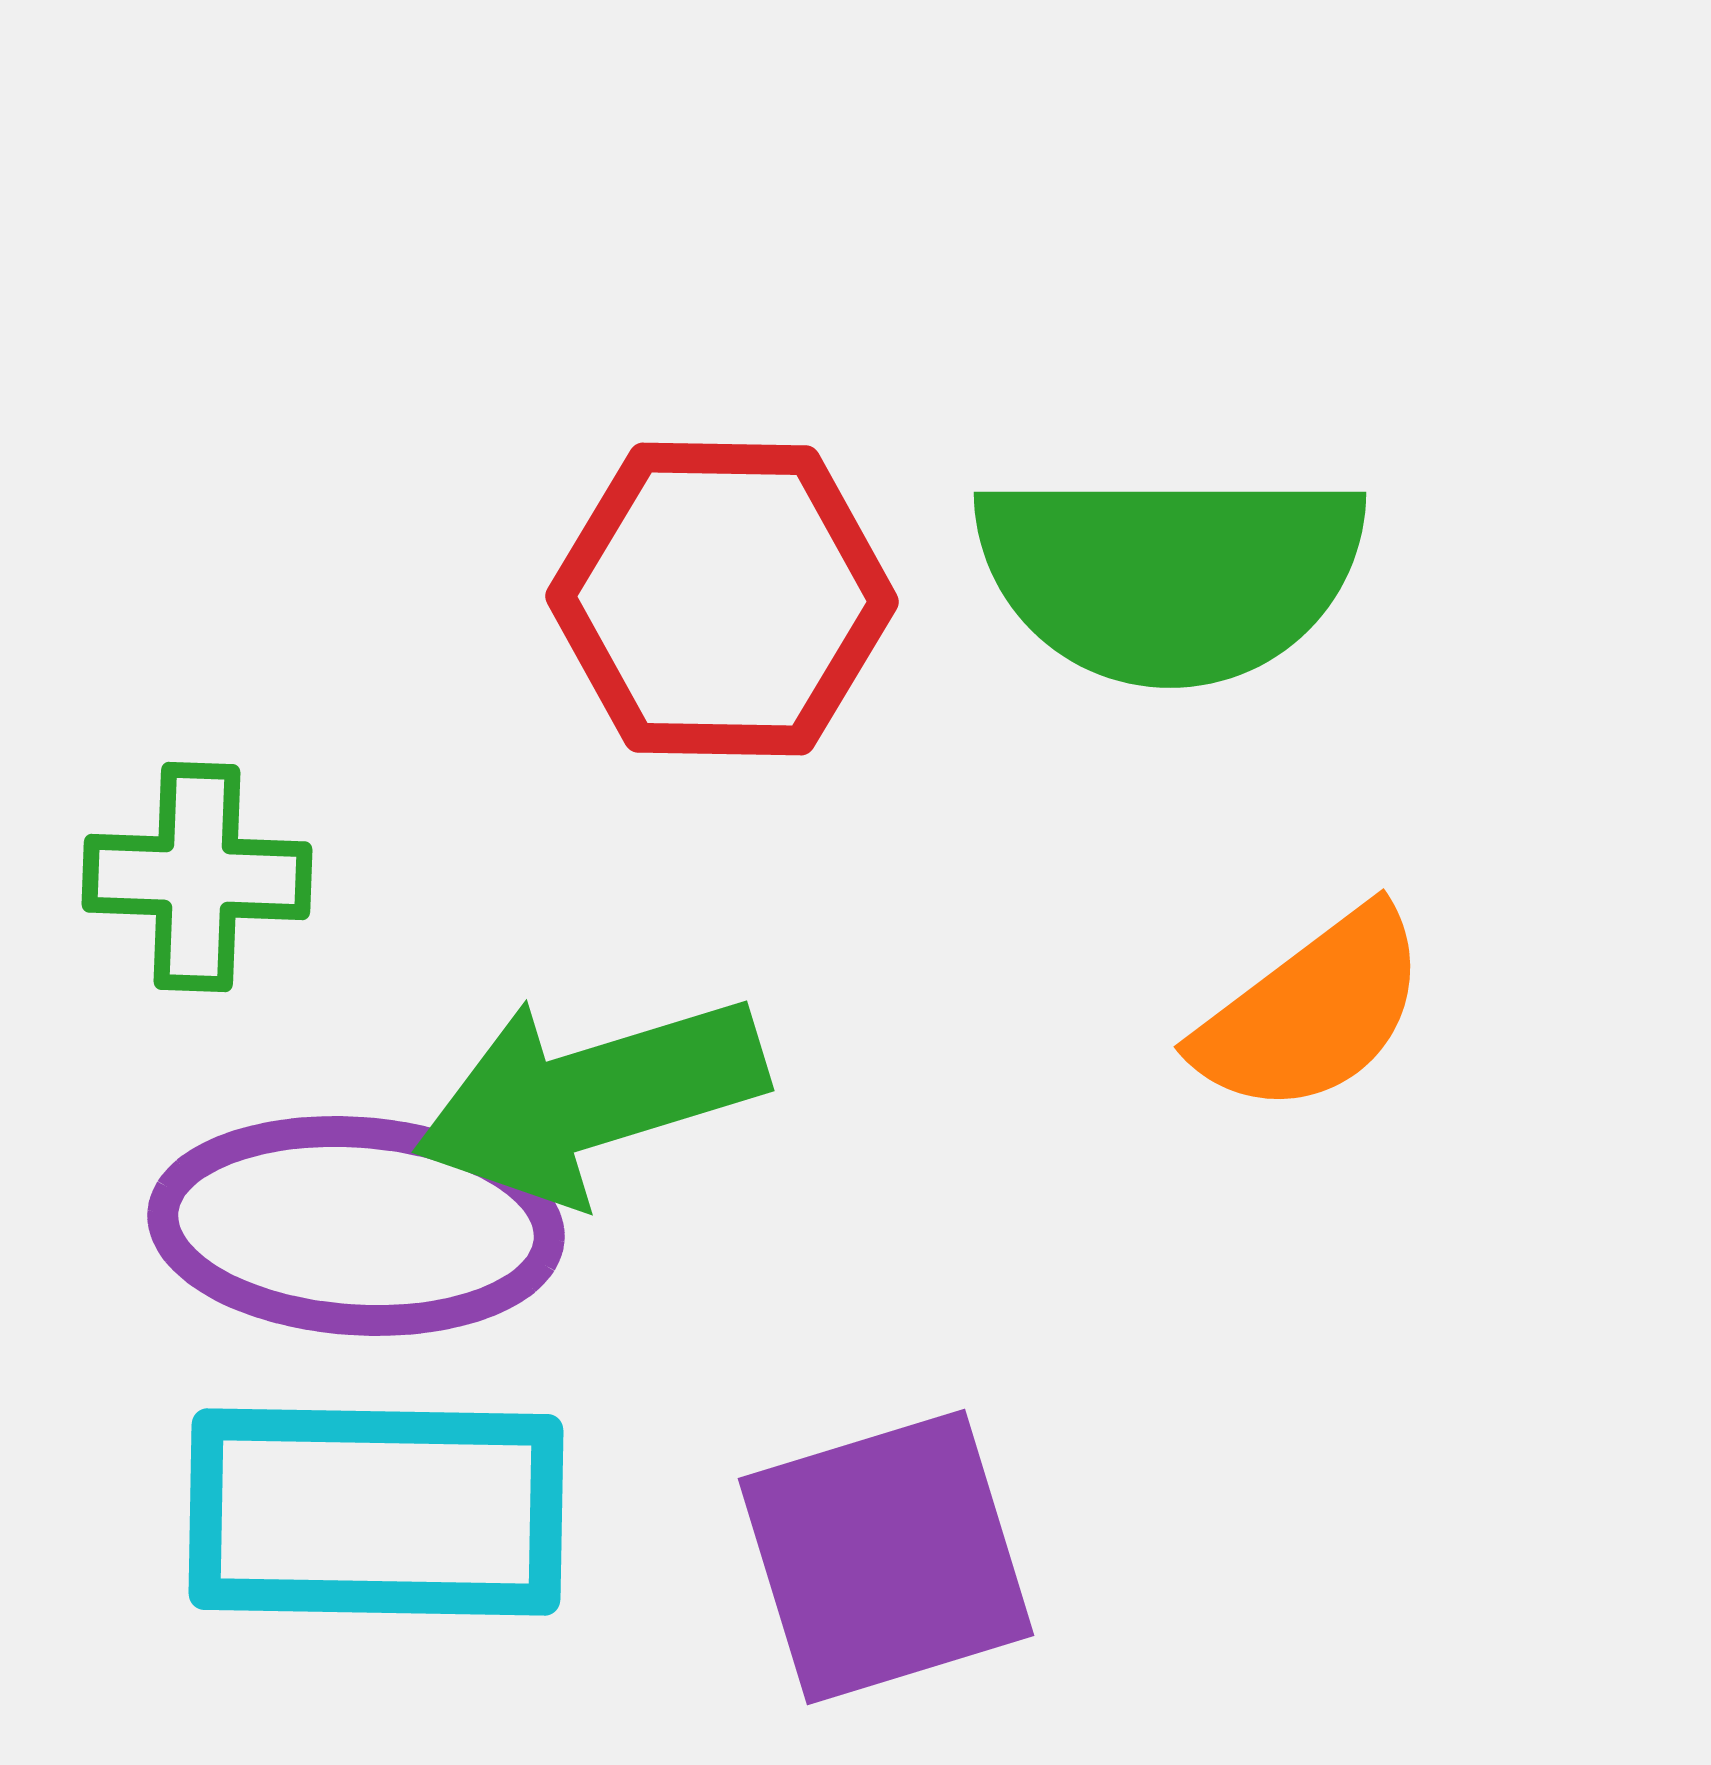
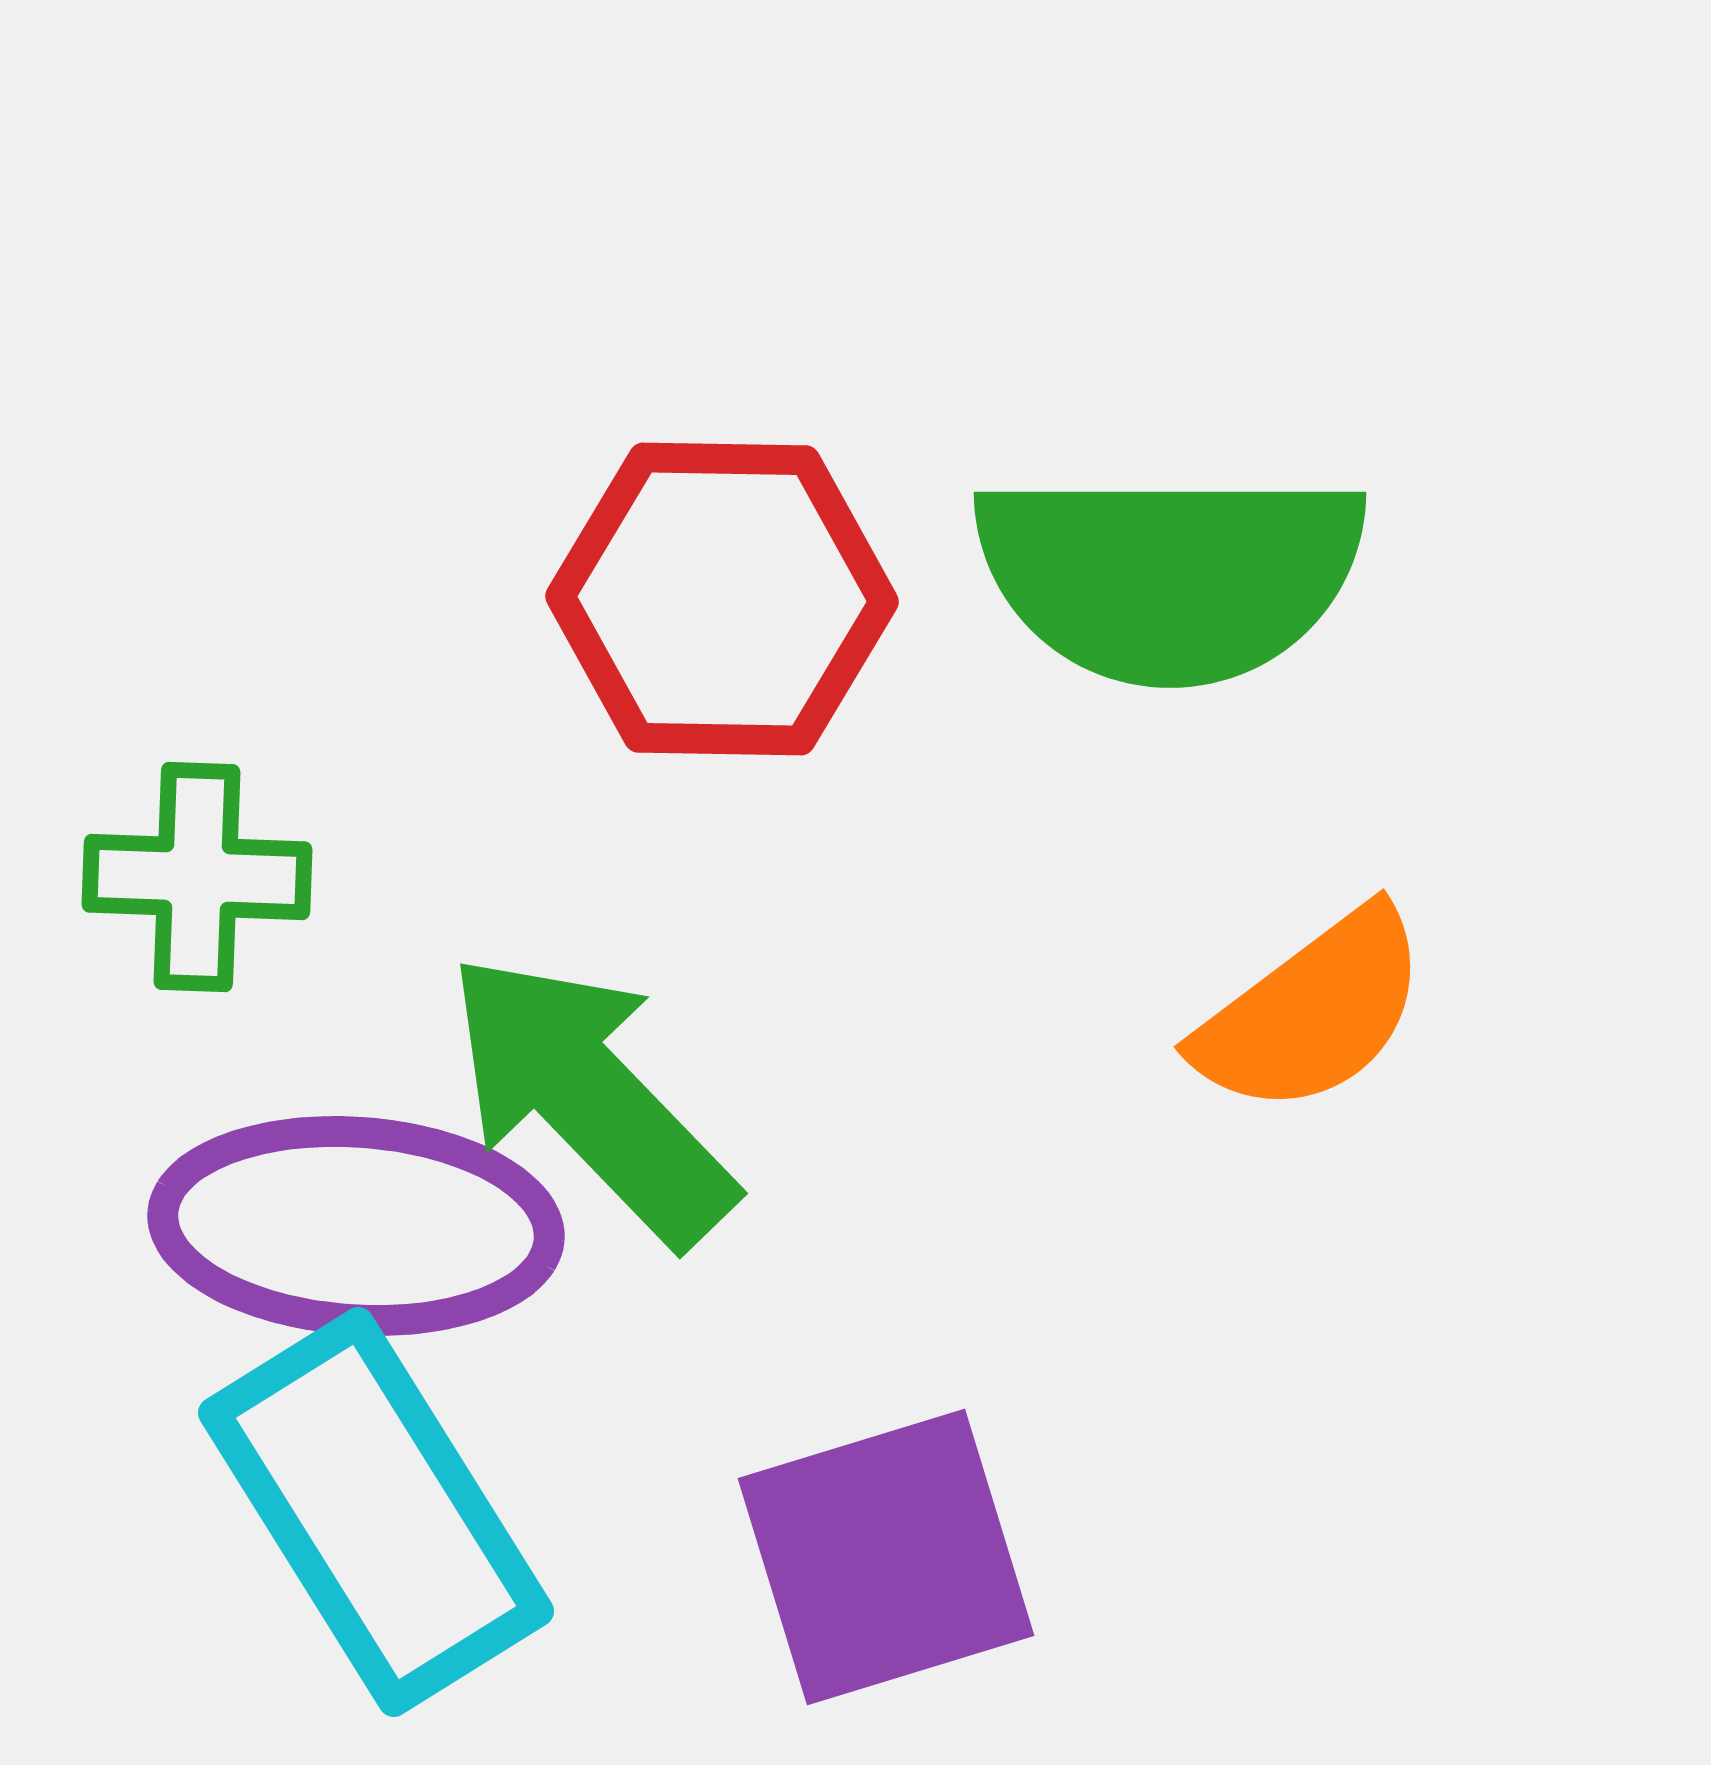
green arrow: rotated 63 degrees clockwise
cyan rectangle: rotated 57 degrees clockwise
